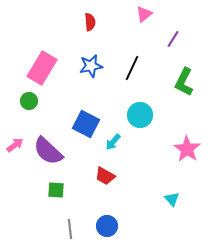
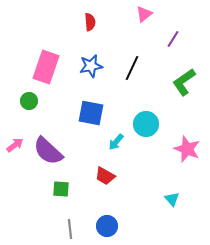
pink rectangle: moved 4 px right, 1 px up; rotated 12 degrees counterclockwise
green L-shape: rotated 28 degrees clockwise
cyan circle: moved 6 px right, 9 px down
blue square: moved 5 px right, 11 px up; rotated 16 degrees counterclockwise
cyan arrow: moved 3 px right
pink star: rotated 12 degrees counterclockwise
green square: moved 5 px right, 1 px up
